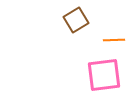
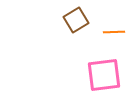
orange line: moved 8 px up
